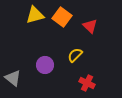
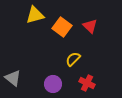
orange square: moved 10 px down
yellow semicircle: moved 2 px left, 4 px down
purple circle: moved 8 px right, 19 px down
